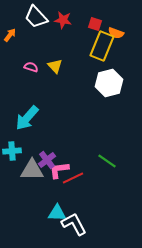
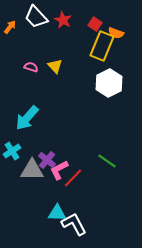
red star: rotated 18 degrees clockwise
red square: rotated 16 degrees clockwise
orange arrow: moved 8 px up
white hexagon: rotated 12 degrees counterclockwise
cyan cross: rotated 30 degrees counterclockwise
purple cross: rotated 12 degrees counterclockwise
pink L-shape: rotated 20 degrees counterclockwise
red line: rotated 20 degrees counterclockwise
